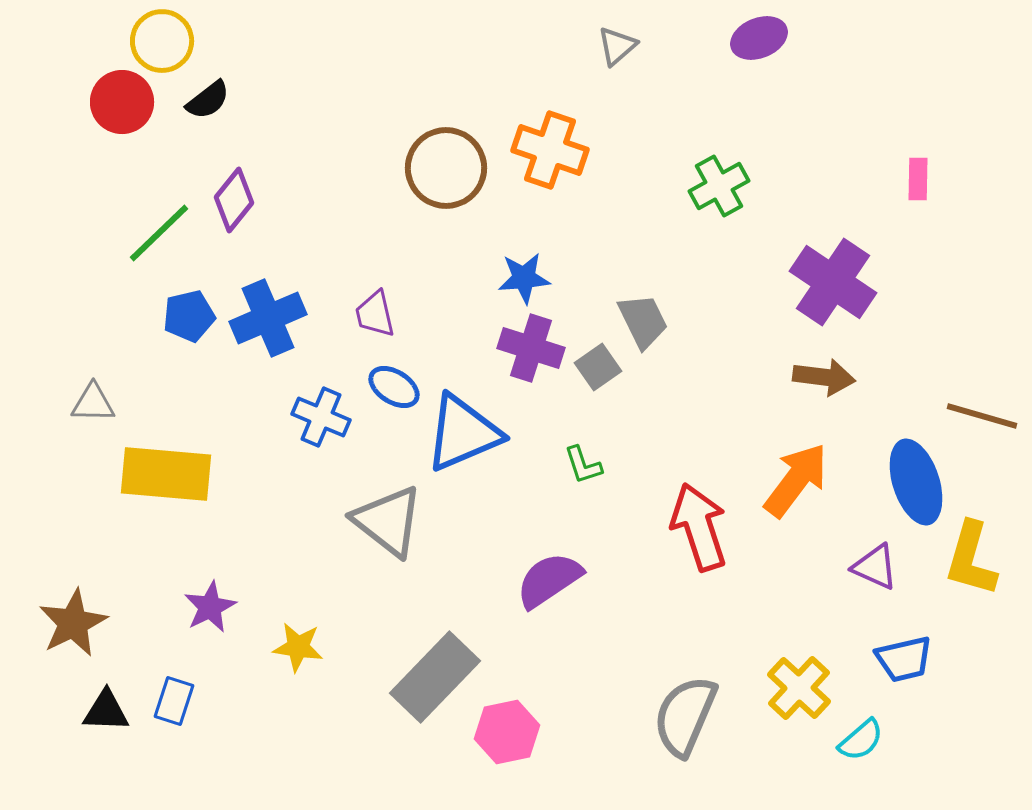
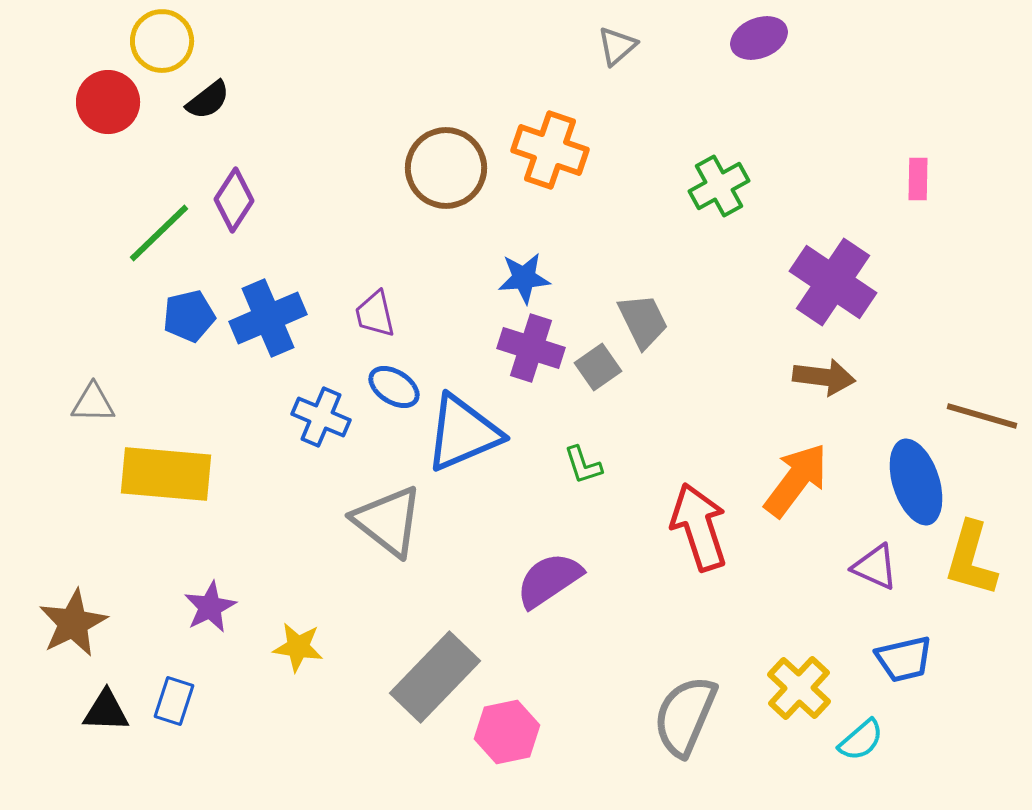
red circle at (122, 102): moved 14 px left
purple diamond at (234, 200): rotated 6 degrees counterclockwise
